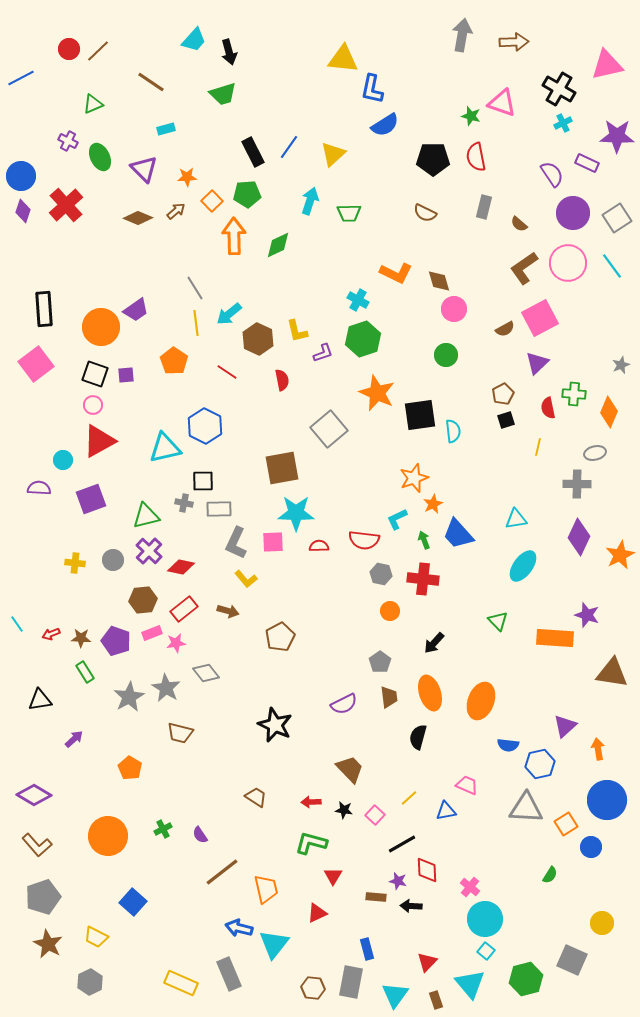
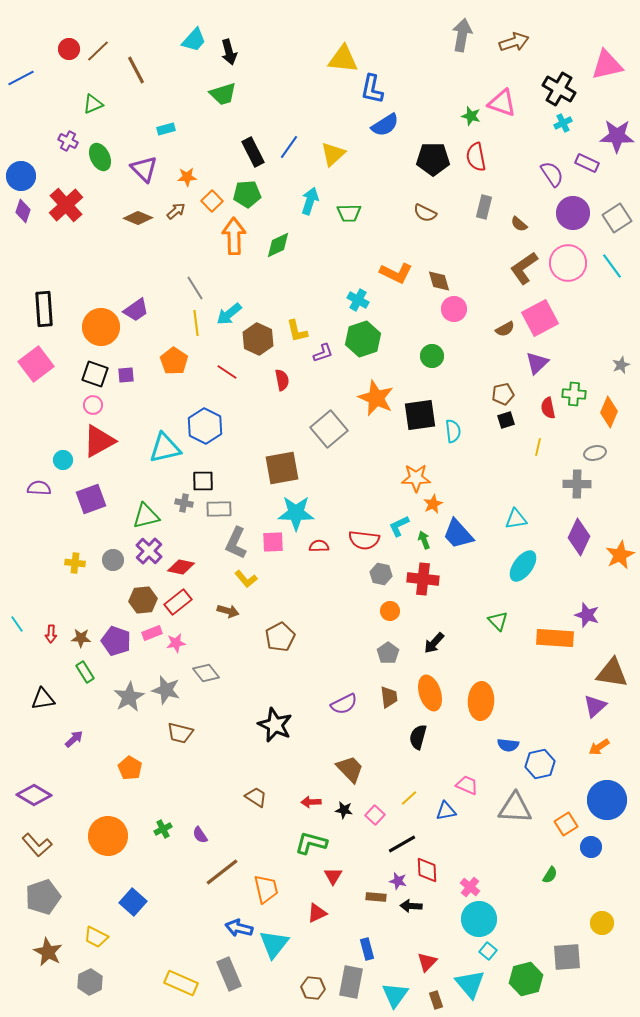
brown arrow at (514, 42): rotated 16 degrees counterclockwise
brown line at (151, 82): moved 15 px left, 12 px up; rotated 28 degrees clockwise
green circle at (446, 355): moved 14 px left, 1 px down
orange star at (377, 393): moved 1 px left, 5 px down
brown pentagon at (503, 394): rotated 15 degrees clockwise
orange star at (414, 478): moved 2 px right; rotated 20 degrees clockwise
cyan L-shape at (397, 519): moved 2 px right, 7 px down
red rectangle at (184, 609): moved 6 px left, 7 px up
red arrow at (51, 634): rotated 66 degrees counterclockwise
gray pentagon at (380, 662): moved 8 px right, 9 px up
gray star at (166, 688): moved 2 px down; rotated 16 degrees counterclockwise
black triangle at (40, 700): moved 3 px right, 1 px up
orange ellipse at (481, 701): rotated 18 degrees counterclockwise
purple triangle at (565, 726): moved 30 px right, 20 px up
orange arrow at (598, 749): moved 1 px right, 2 px up; rotated 115 degrees counterclockwise
gray triangle at (526, 808): moved 11 px left
cyan circle at (485, 919): moved 6 px left
brown star at (48, 944): moved 8 px down
cyan square at (486, 951): moved 2 px right
gray square at (572, 960): moved 5 px left, 3 px up; rotated 28 degrees counterclockwise
